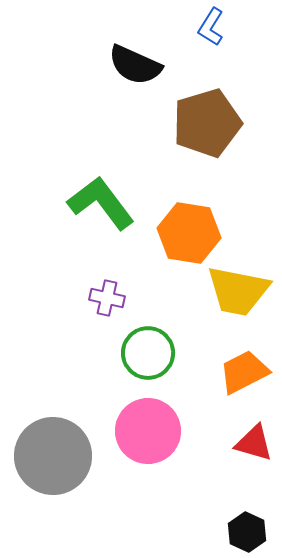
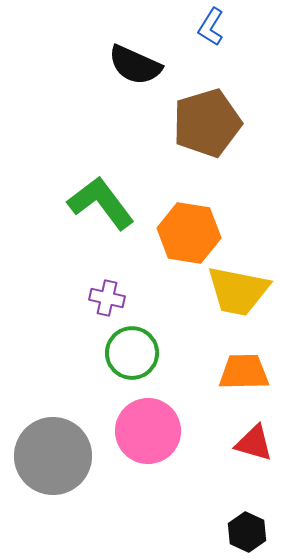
green circle: moved 16 px left
orange trapezoid: rotated 26 degrees clockwise
